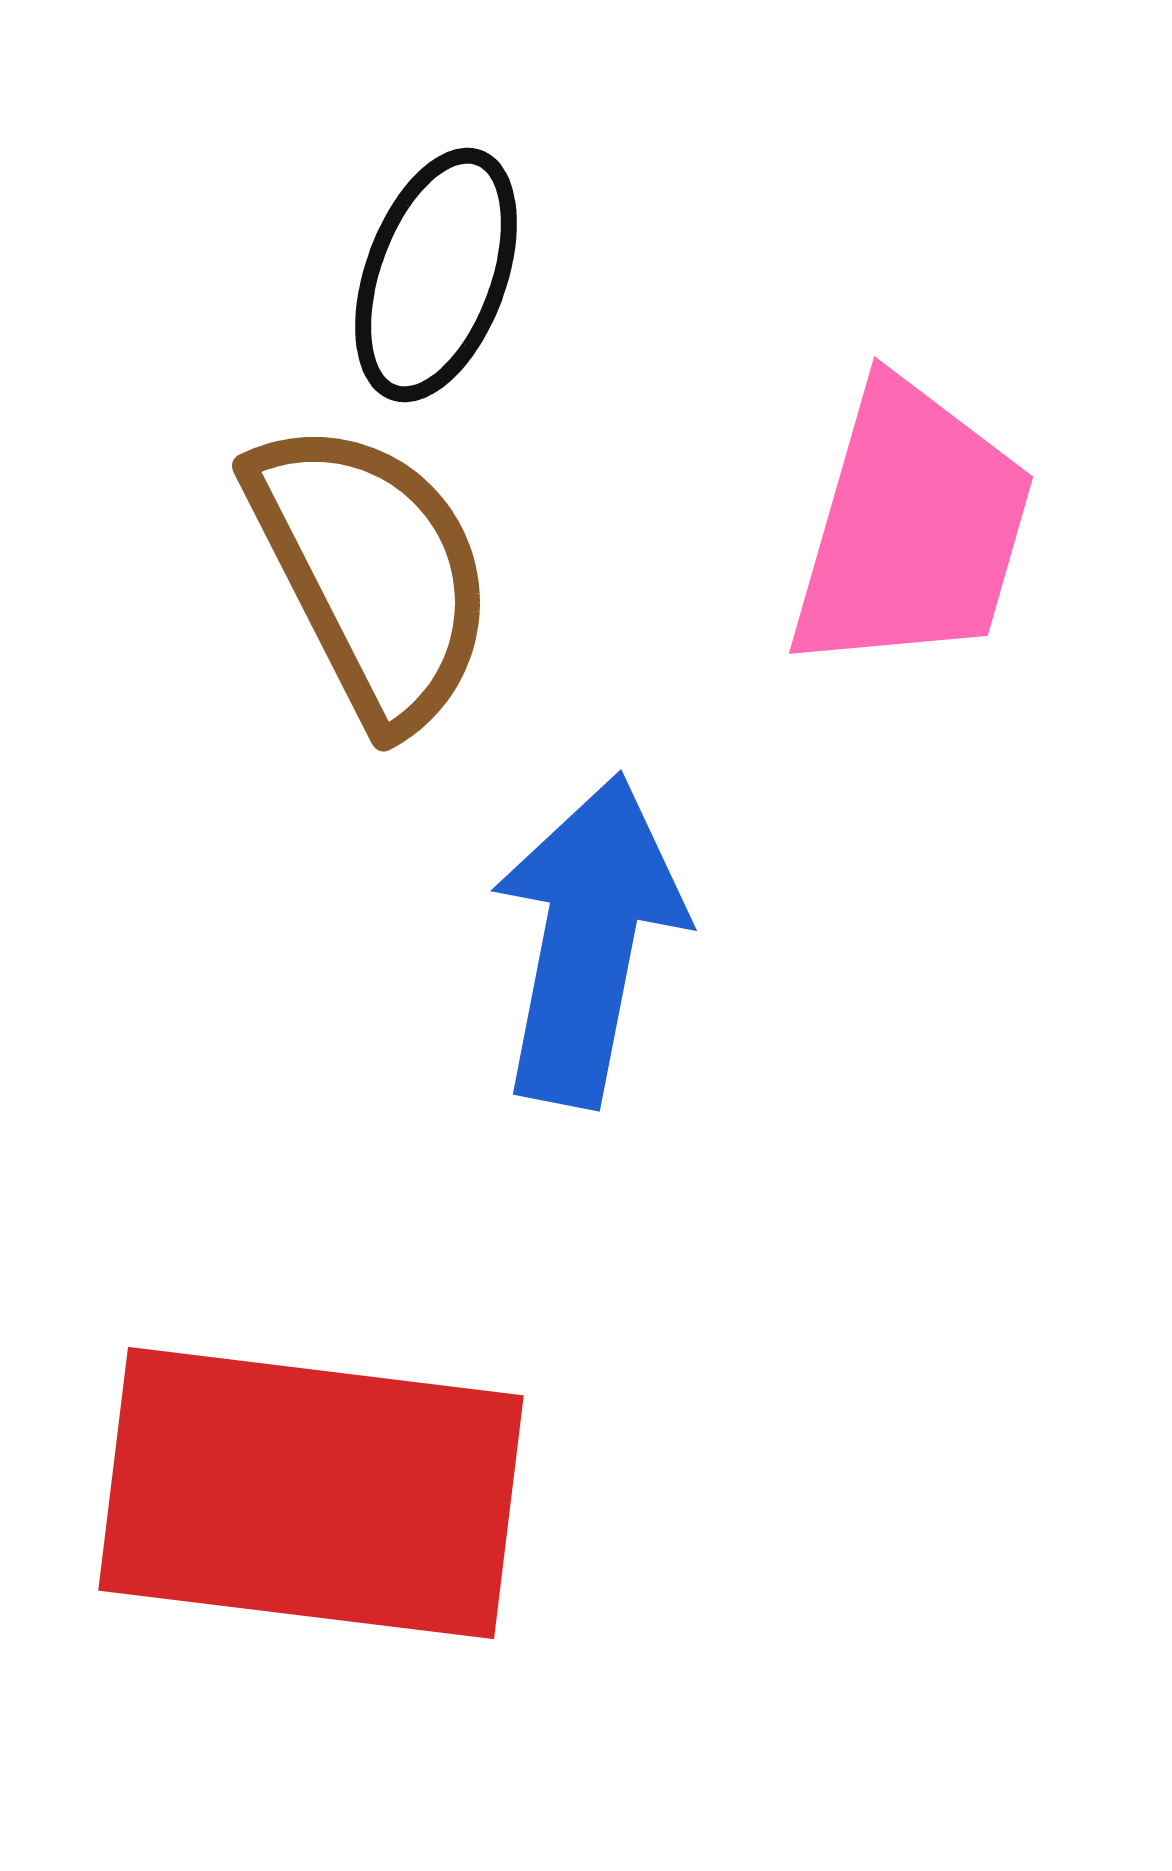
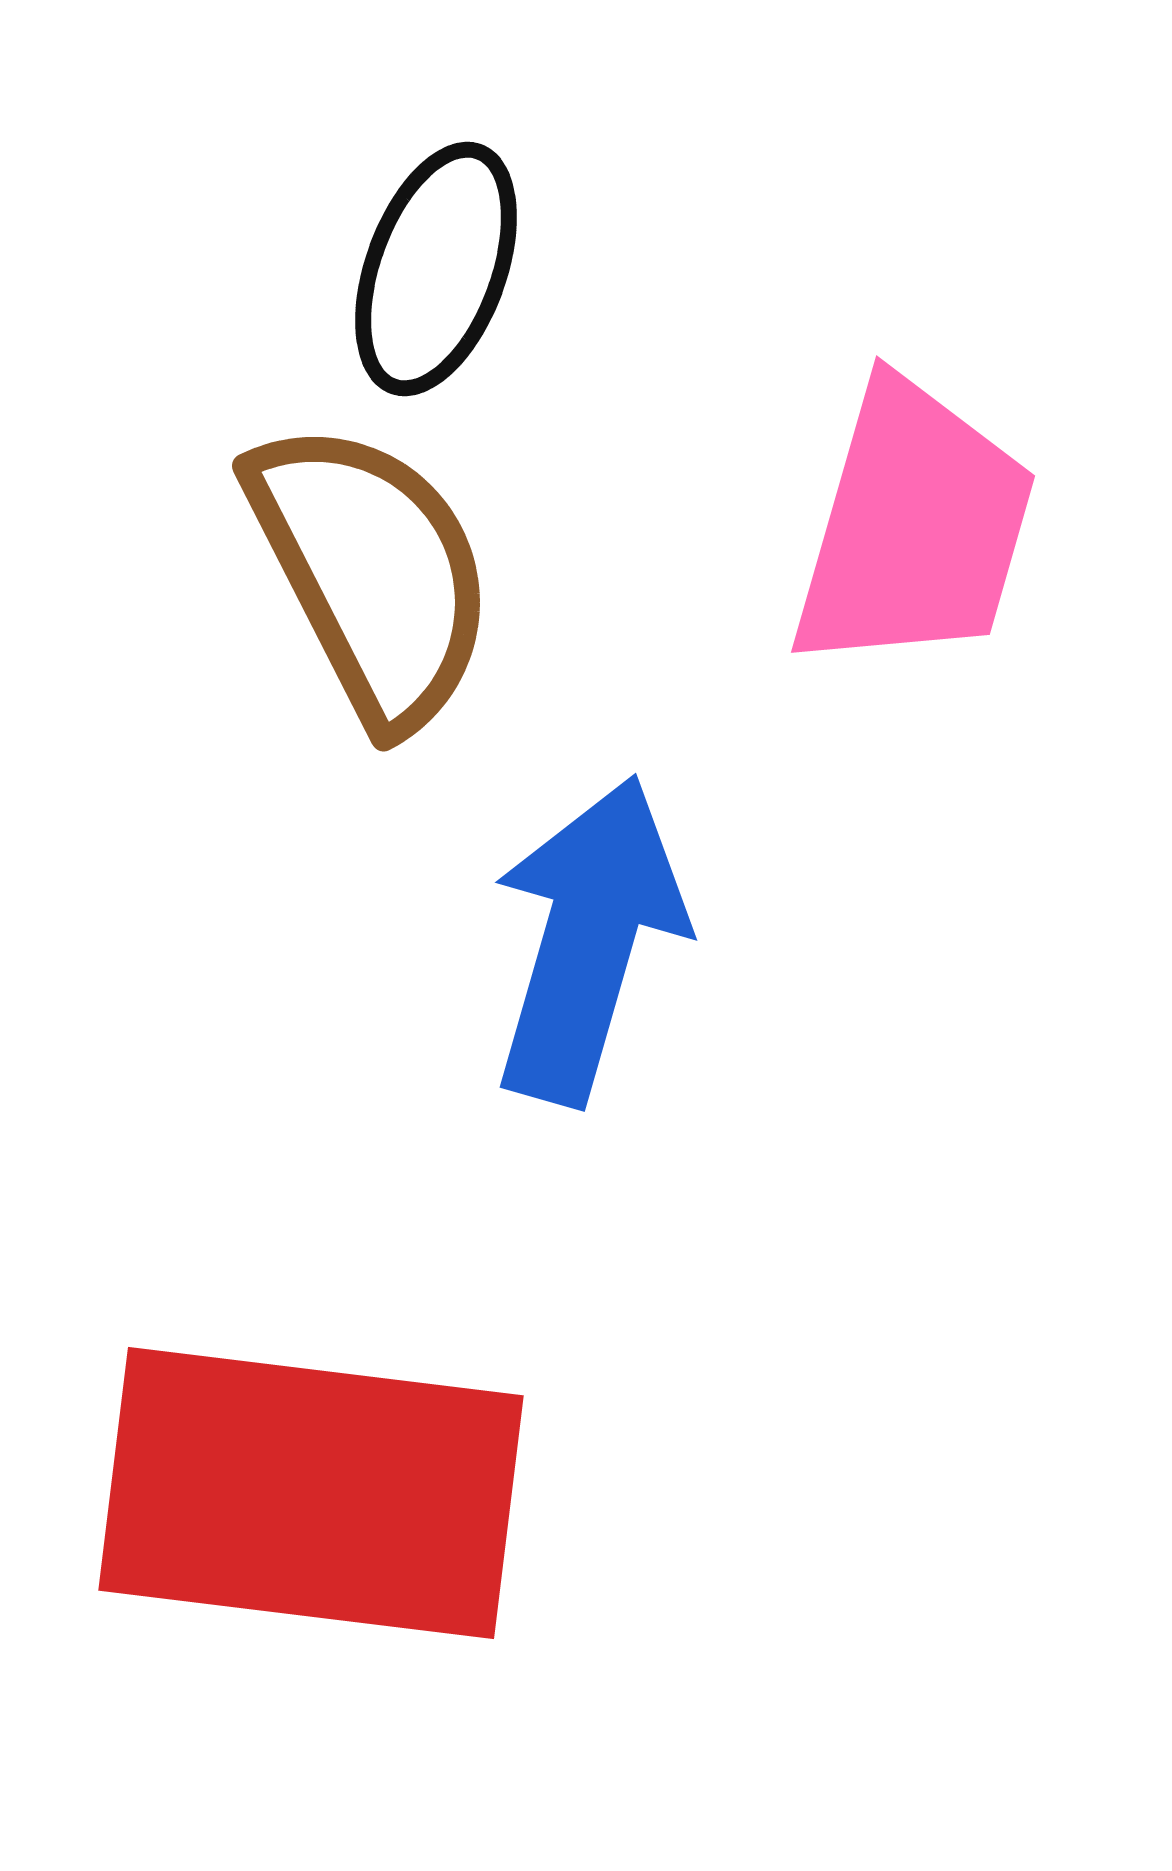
black ellipse: moved 6 px up
pink trapezoid: moved 2 px right, 1 px up
blue arrow: rotated 5 degrees clockwise
